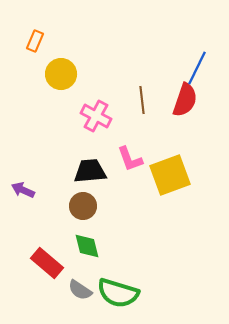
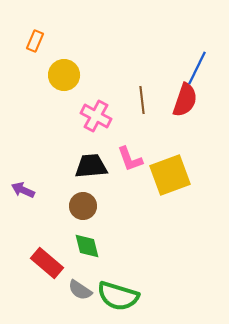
yellow circle: moved 3 px right, 1 px down
black trapezoid: moved 1 px right, 5 px up
green semicircle: moved 3 px down
